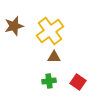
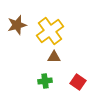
brown star: moved 3 px right, 1 px up
green cross: moved 4 px left
